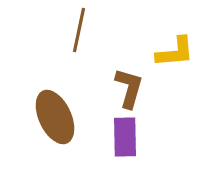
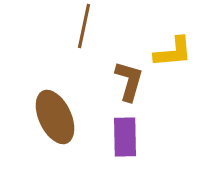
brown line: moved 5 px right, 4 px up
yellow L-shape: moved 2 px left
brown L-shape: moved 7 px up
